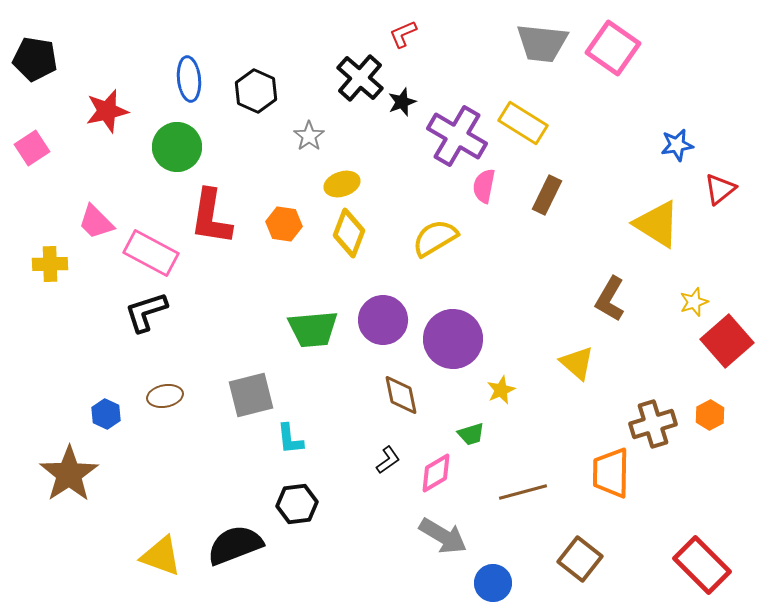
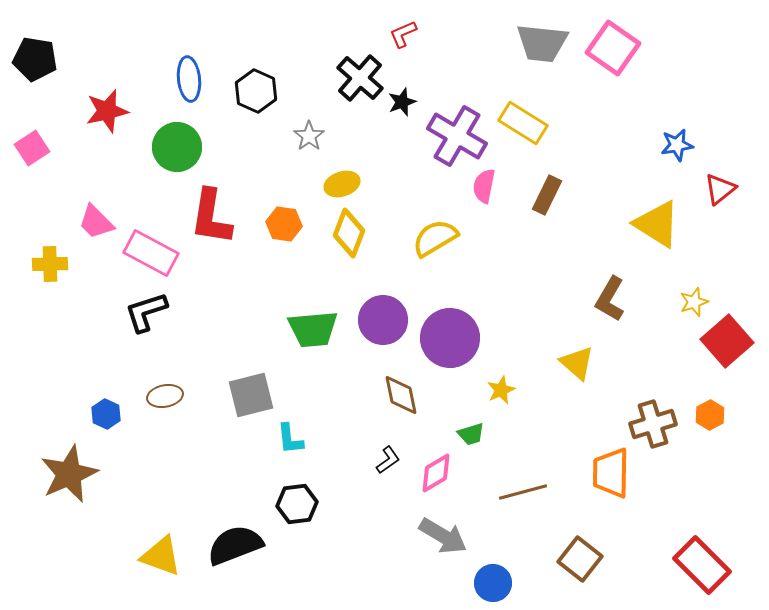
purple circle at (453, 339): moved 3 px left, 1 px up
brown star at (69, 474): rotated 10 degrees clockwise
